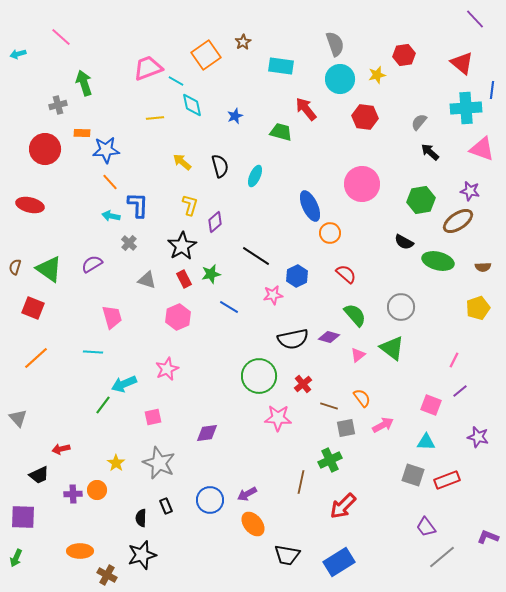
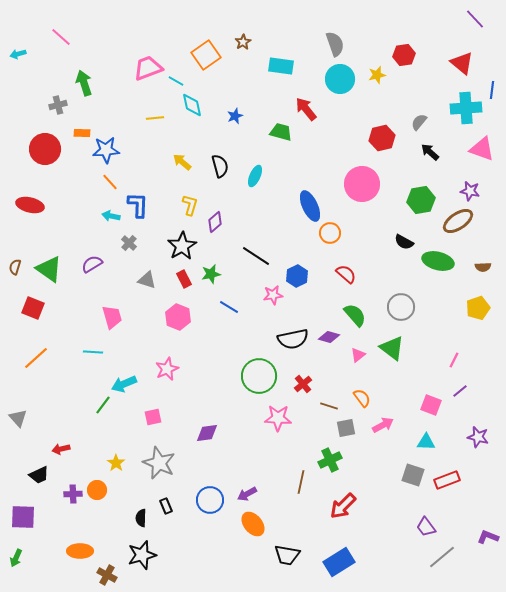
red hexagon at (365, 117): moved 17 px right, 21 px down; rotated 20 degrees counterclockwise
pink hexagon at (178, 317): rotated 15 degrees counterclockwise
